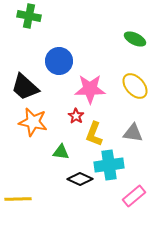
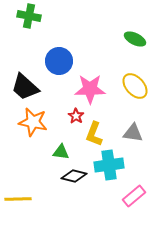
black diamond: moved 6 px left, 3 px up; rotated 10 degrees counterclockwise
